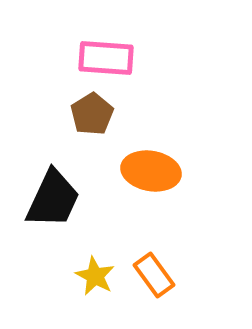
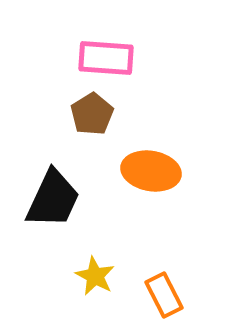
orange rectangle: moved 10 px right, 20 px down; rotated 9 degrees clockwise
